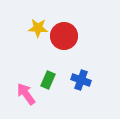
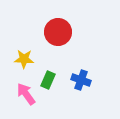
yellow star: moved 14 px left, 31 px down
red circle: moved 6 px left, 4 px up
